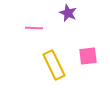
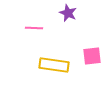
pink square: moved 4 px right
yellow rectangle: rotated 56 degrees counterclockwise
